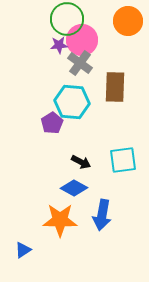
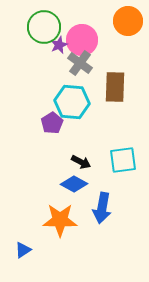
green circle: moved 23 px left, 8 px down
purple star: rotated 18 degrees counterclockwise
blue diamond: moved 4 px up
blue arrow: moved 7 px up
